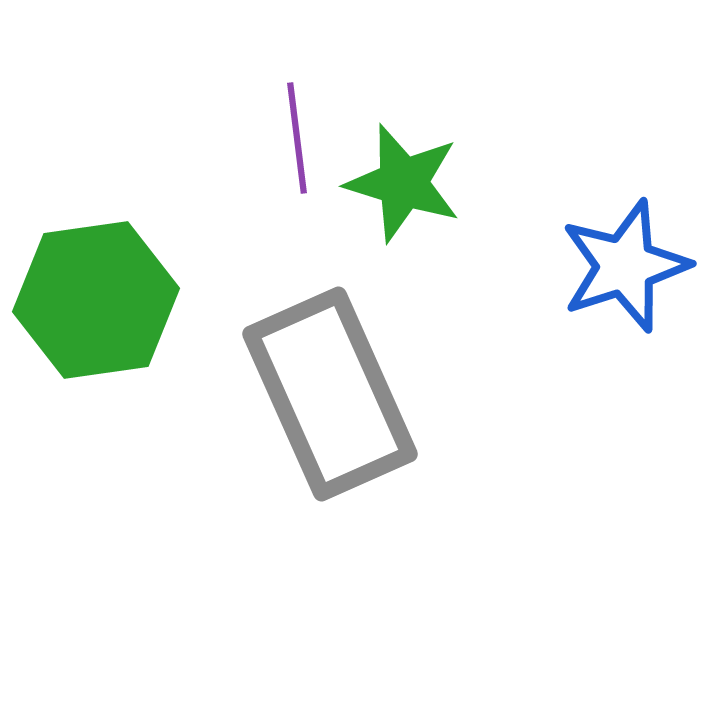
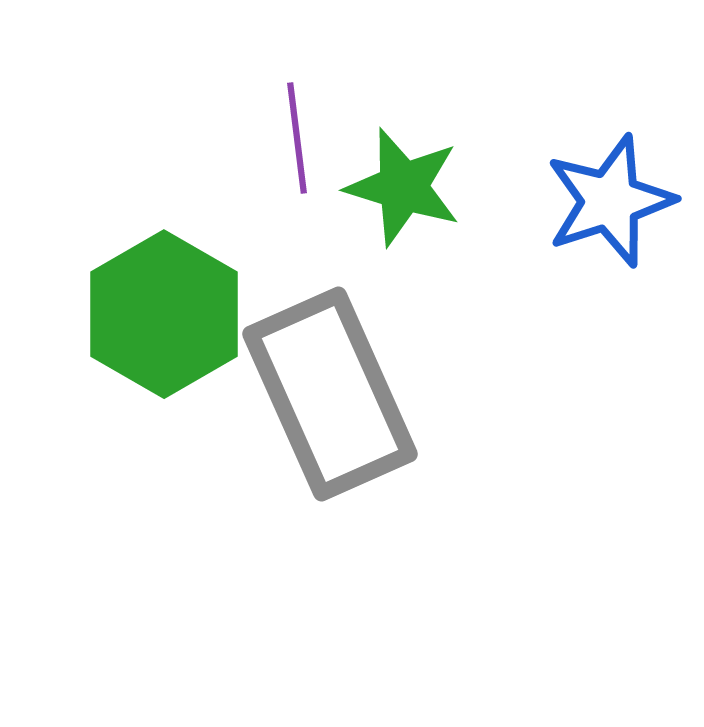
green star: moved 4 px down
blue star: moved 15 px left, 65 px up
green hexagon: moved 68 px right, 14 px down; rotated 22 degrees counterclockwise
